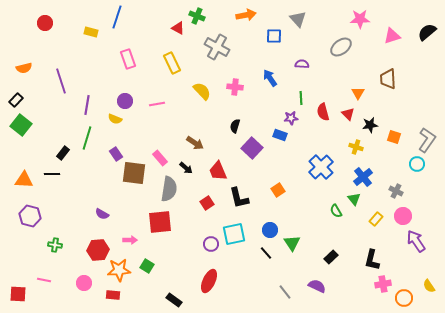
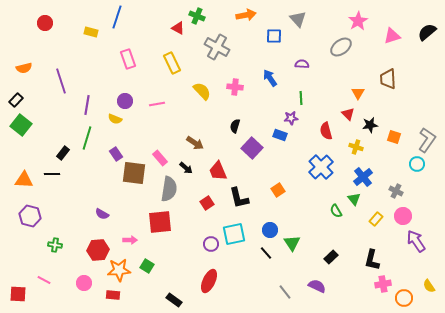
pink star at (360, 19): moved 2 px left, 2 px down; rotated 30 degrees counterclockwise
red semicircle at (323, 112): moved 3 px right, 19 px down
pink line at (44, 280): rotated 16 degrees clockwise
